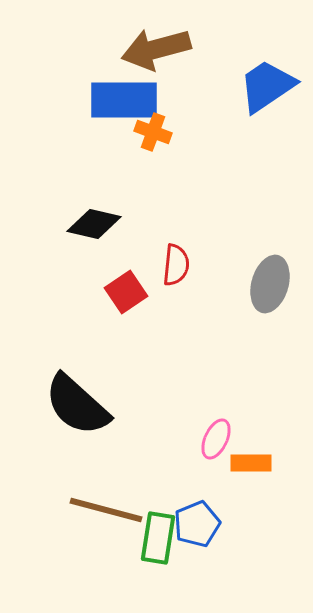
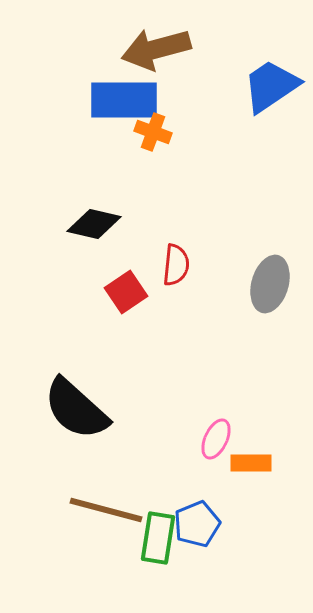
blue trapezoid: moved 4 px right
black semicircle: moved 1 px left, 4 px down
